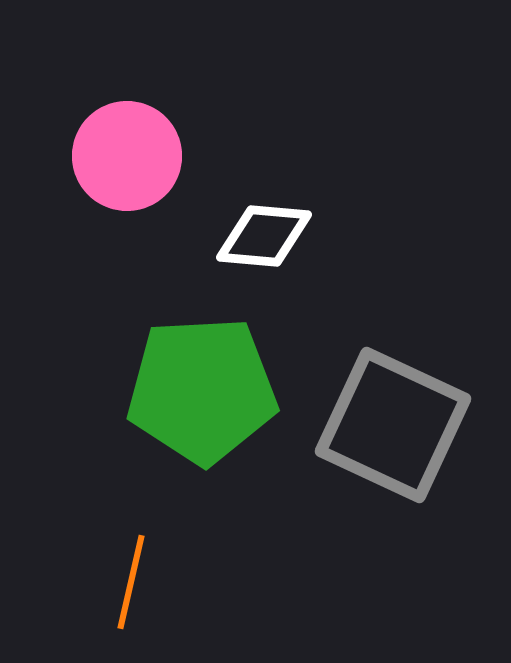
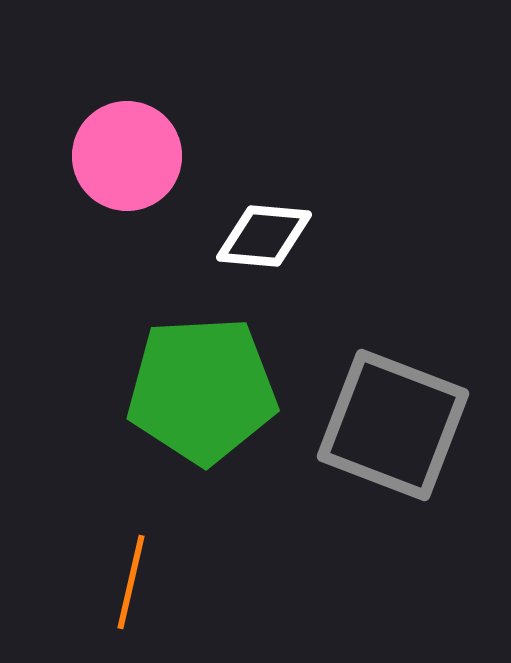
gray square: rotated 4 degrees counterclockwise
